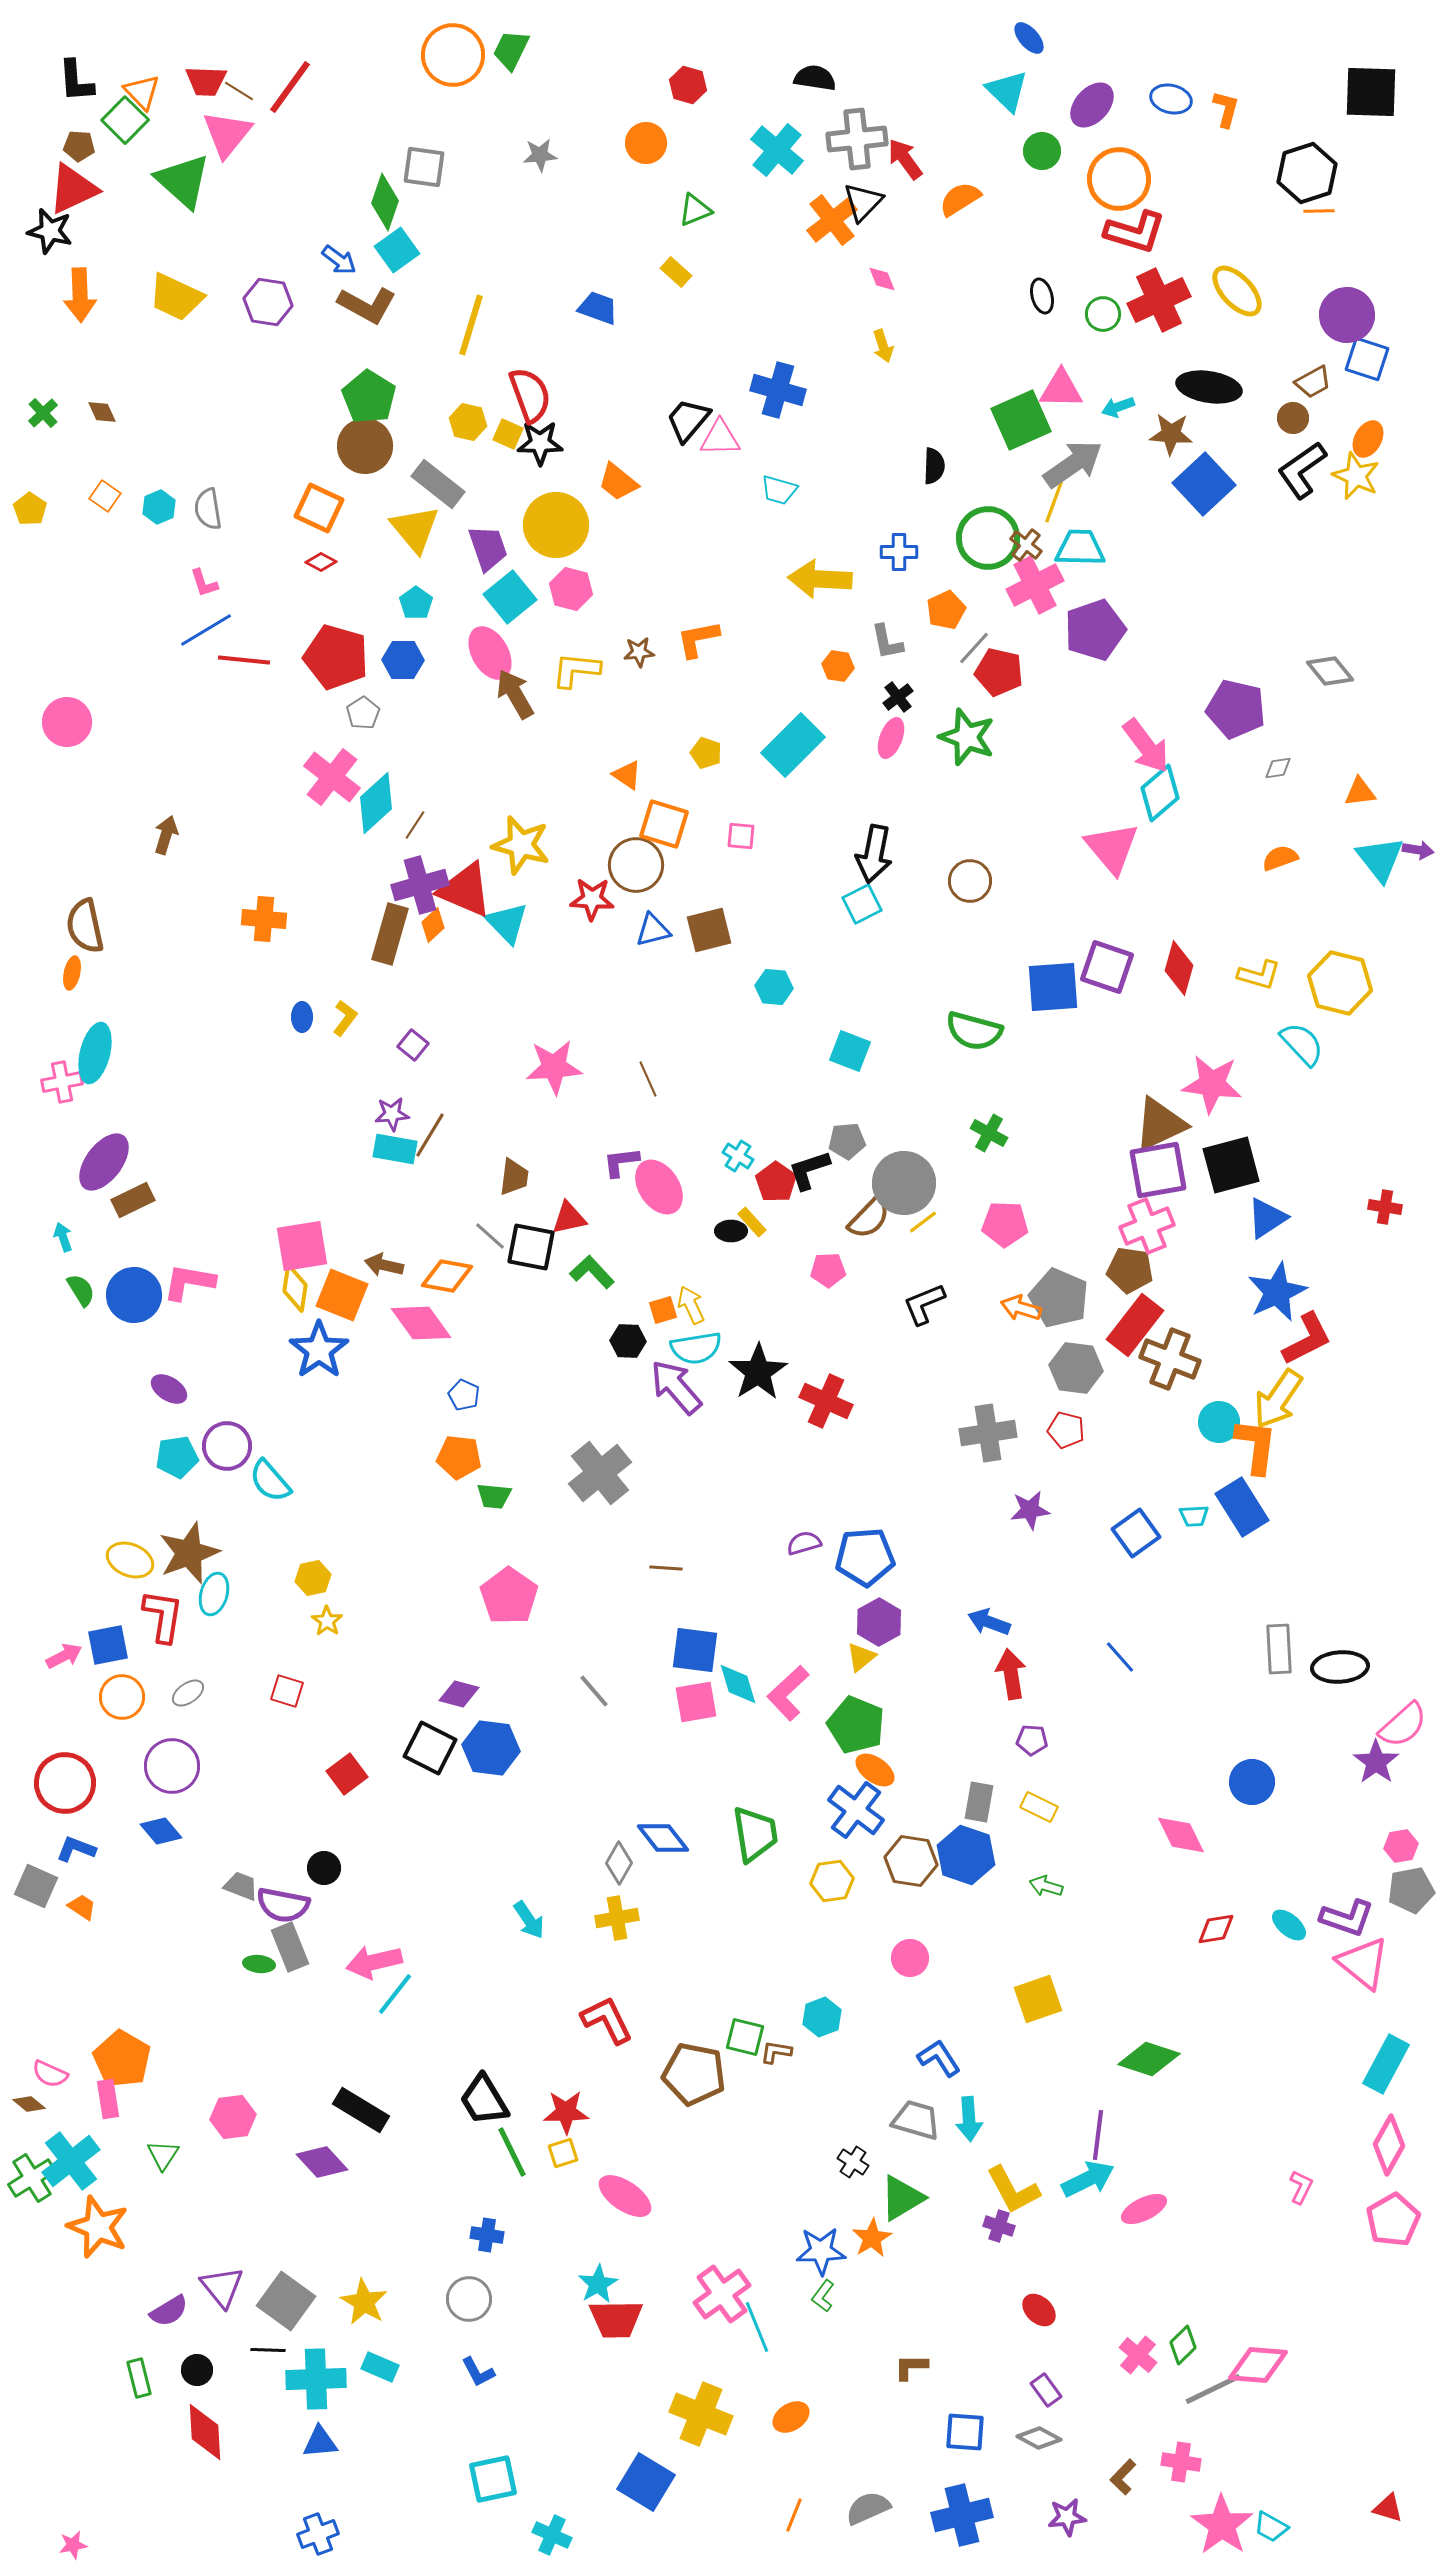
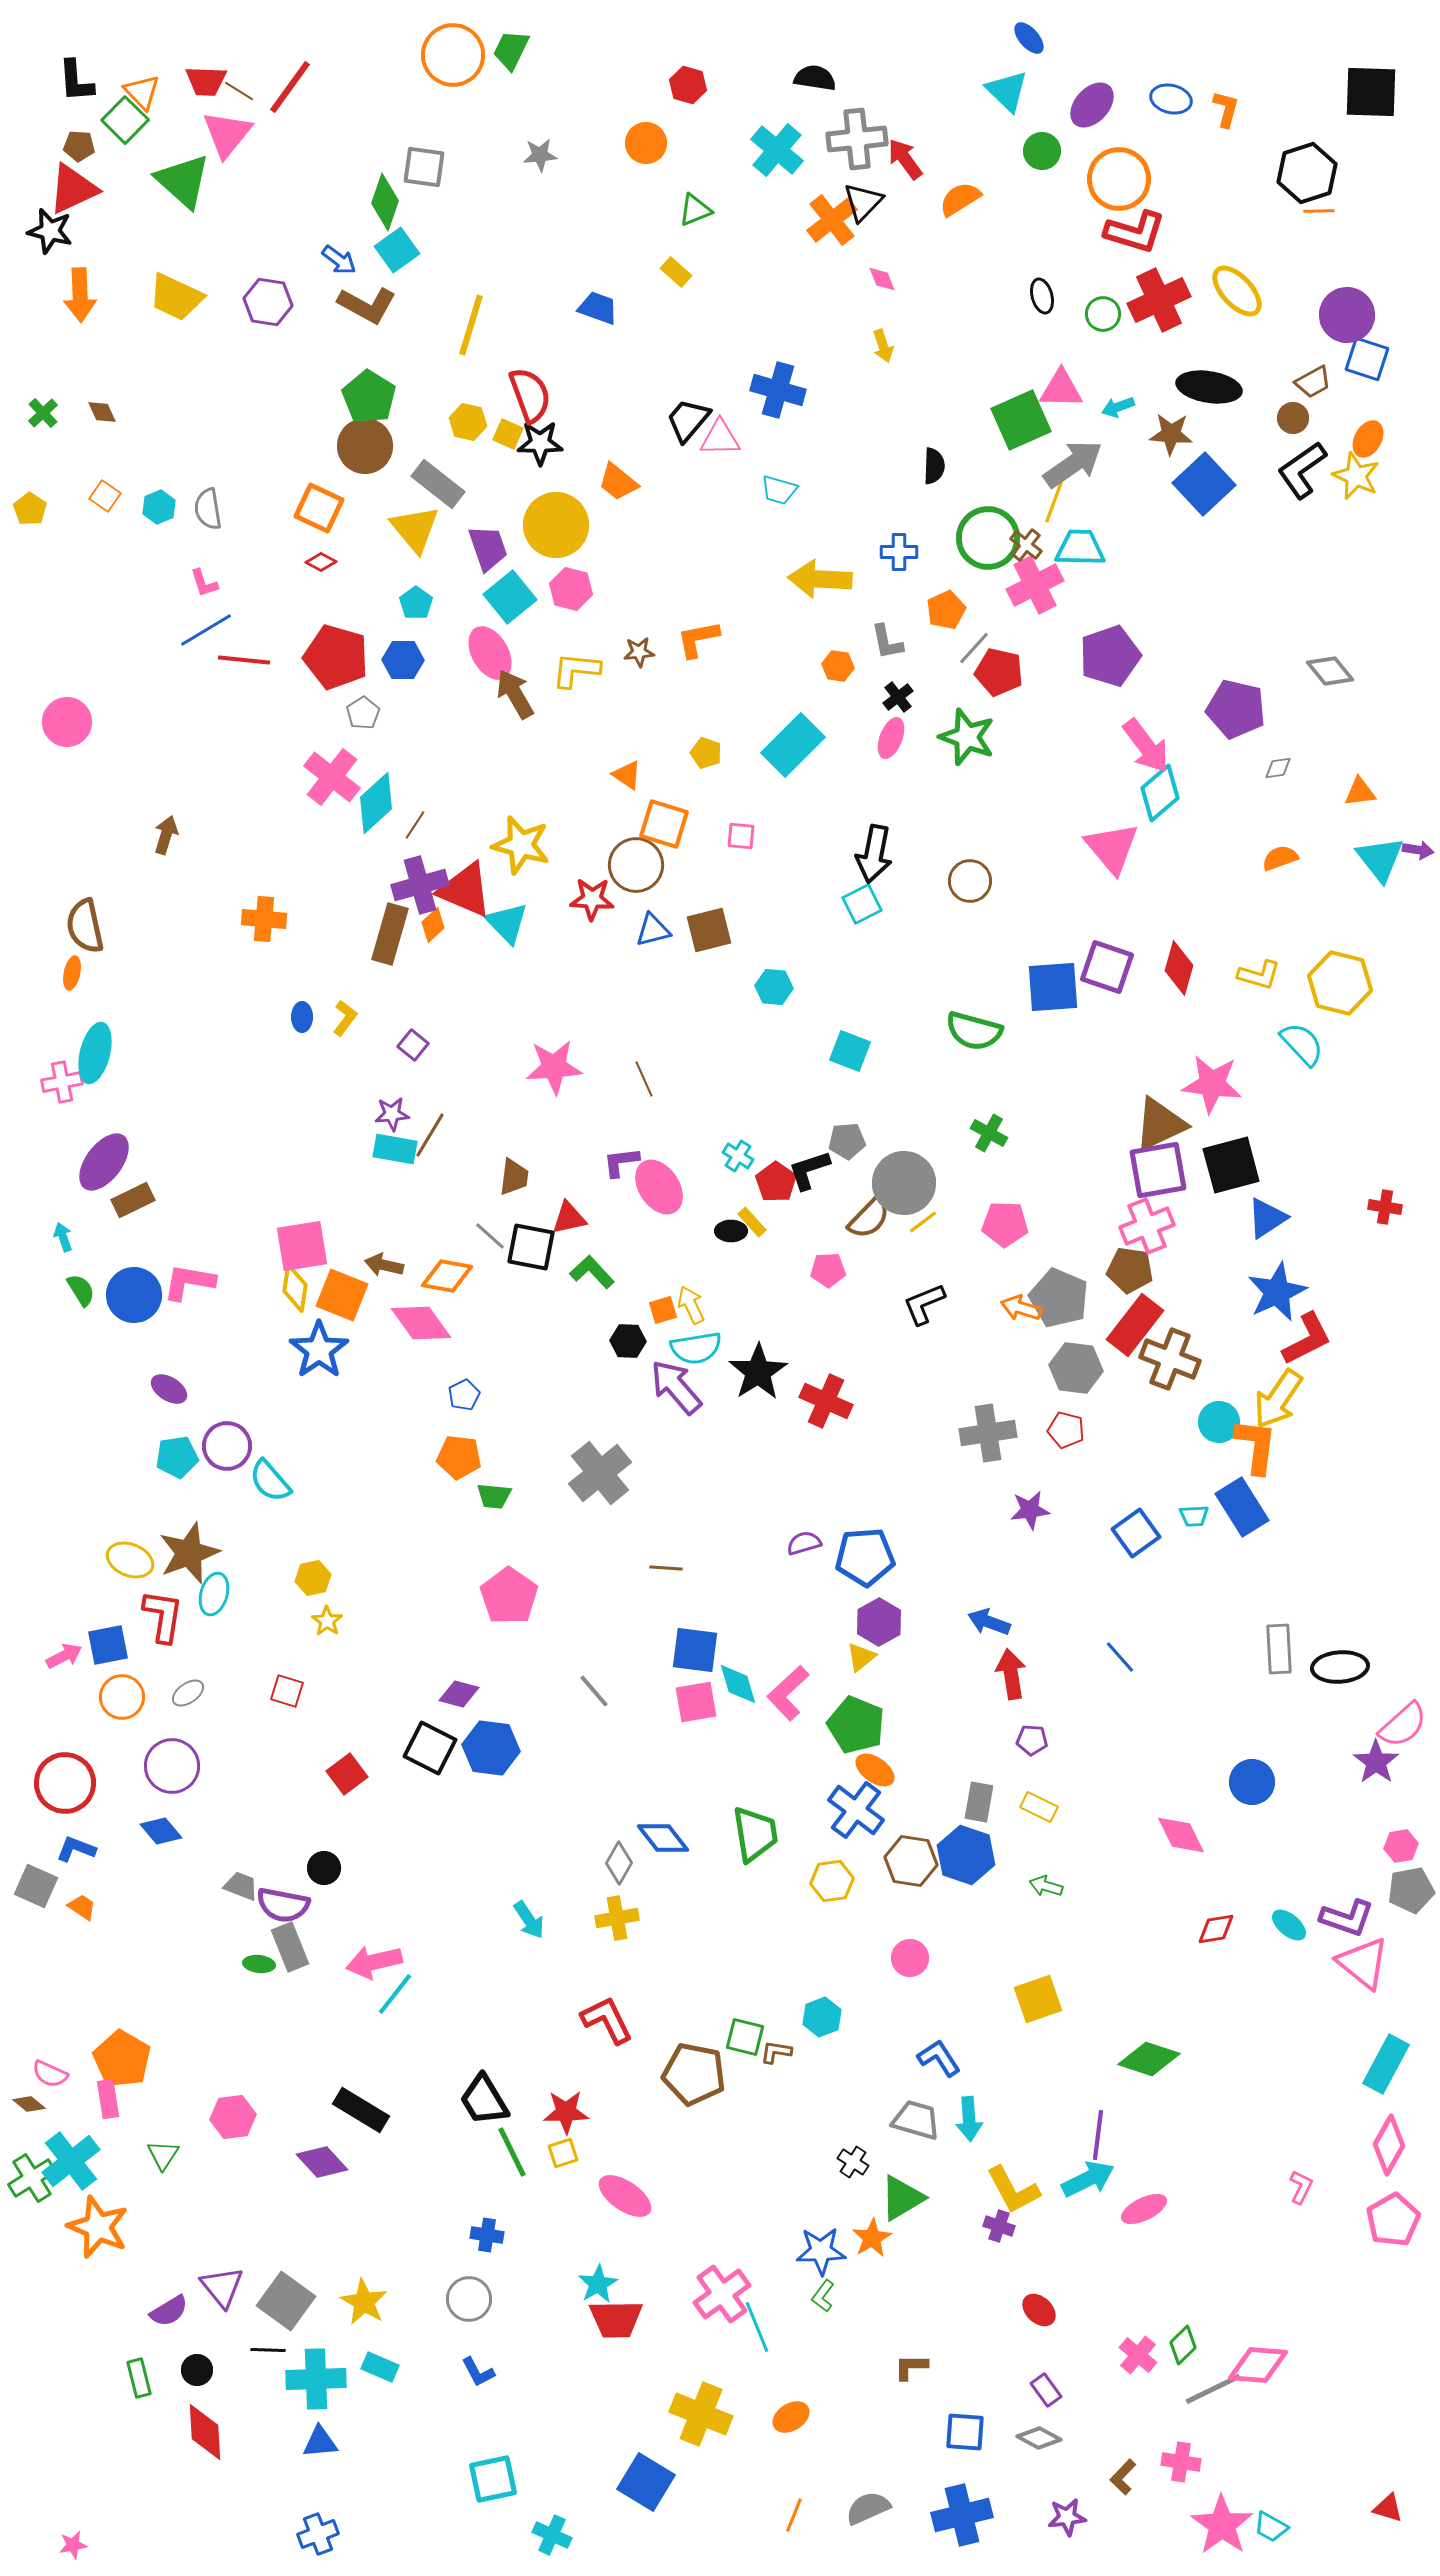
purple pentagon at (1095, 630): moved 15 px right, 26 px down
brown line at (648, 1079): moved 4 px left
blue pentagon at (464, 1395): rotated 20 degrees clockwise
